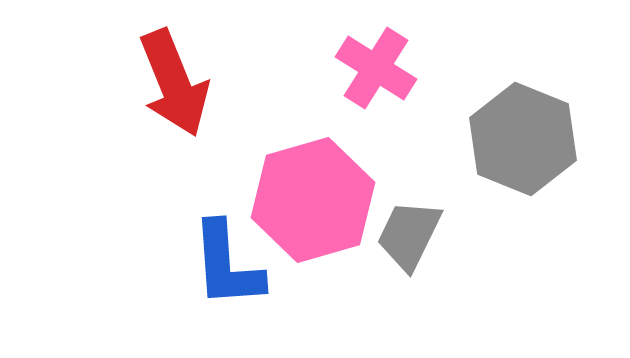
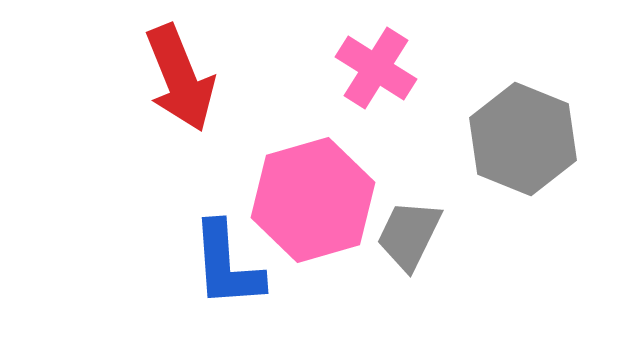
red arrow: moved 6 px right, 5 px up
